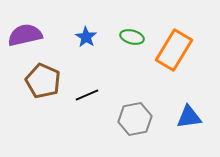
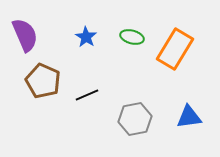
purple semicircle: rotated 80 degrees clockwise
orange rectangle: moved 1 px right, 1 px up
